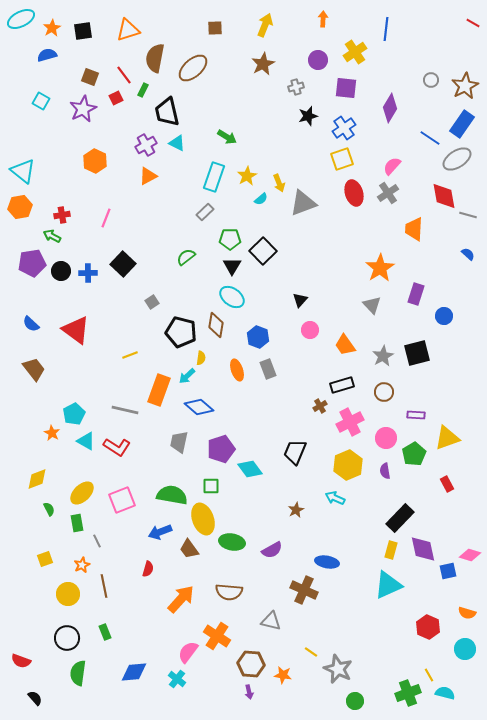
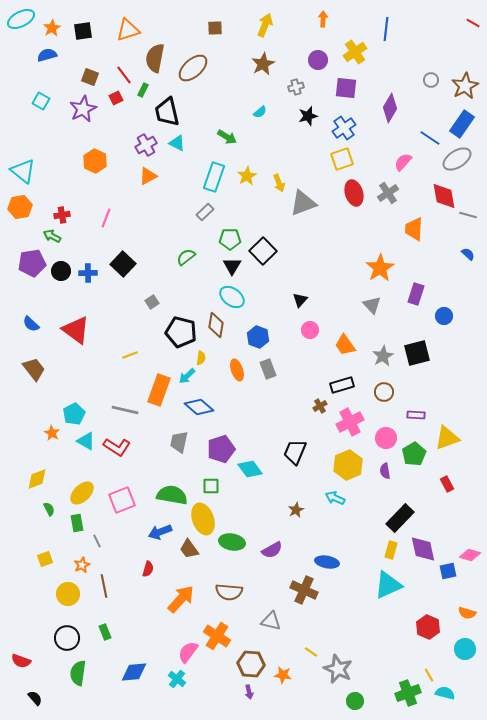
pink semicircle at (392, 166): moved 11 px right, 4 px up
cyan semicircle at (261, 199): moved 1 px left, 87 px up
